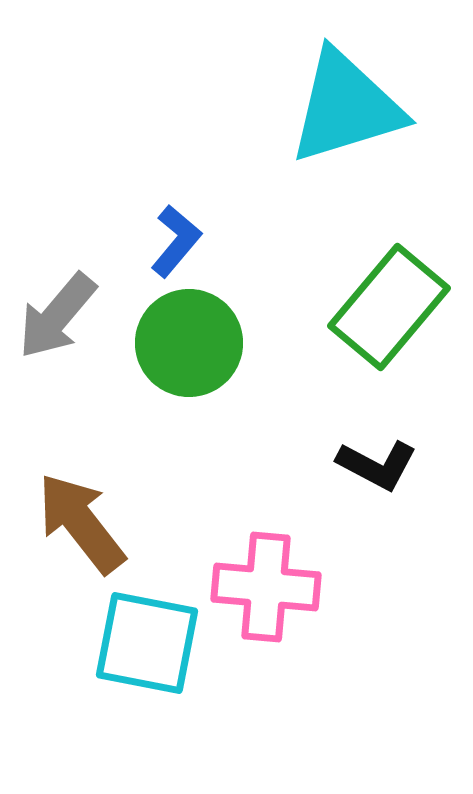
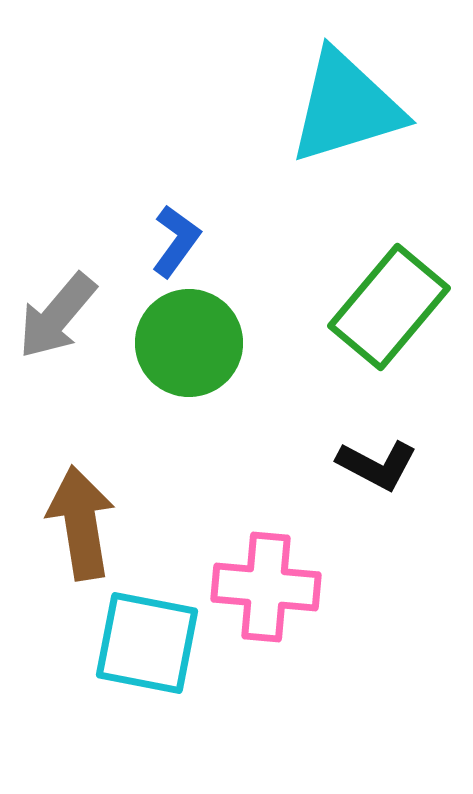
blue L-shape: rotated 4 degrees counterclockwise
brown arrow: rotated 29 degrees clockwise
